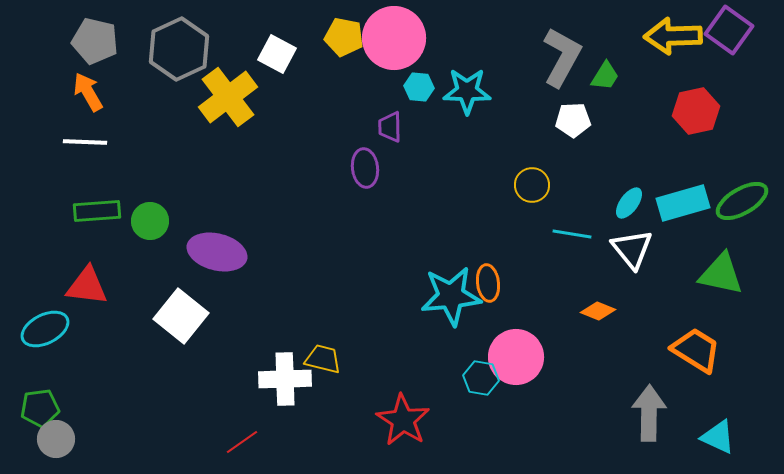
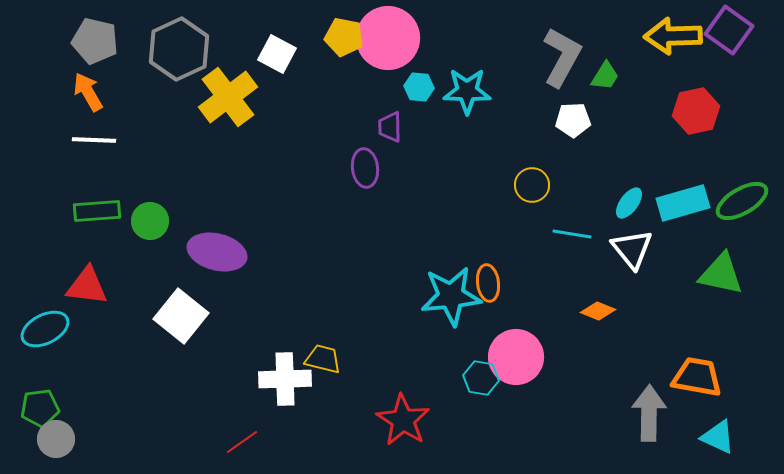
pink circle at (394, 38): moved 6 px left
white line at (85, 142): moved 9 px right, 2 px up
orange trapezoid at (696, 350): moved 1 px right, 27 px down; rotated 22 degrees counterclockwise
